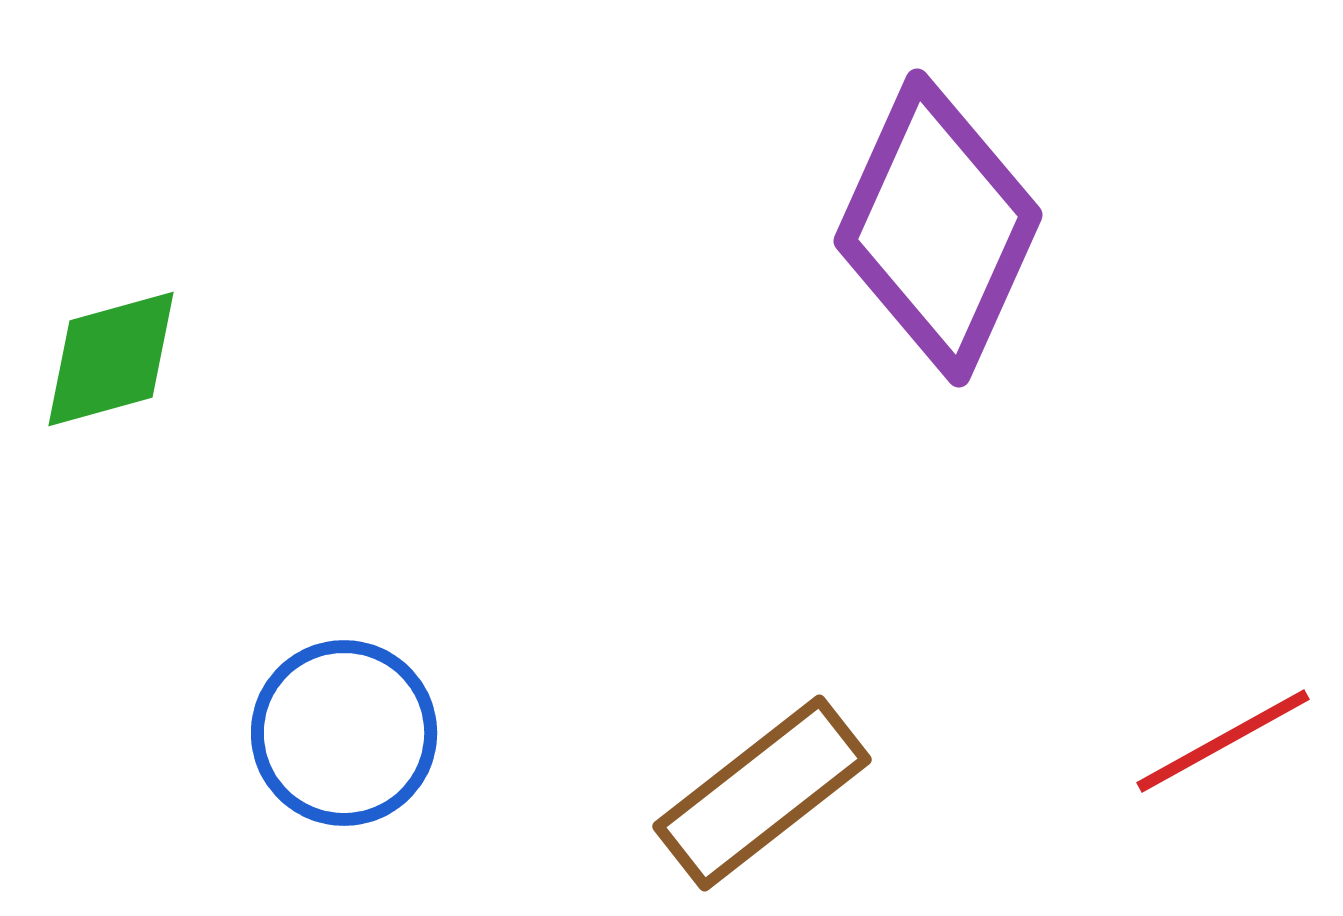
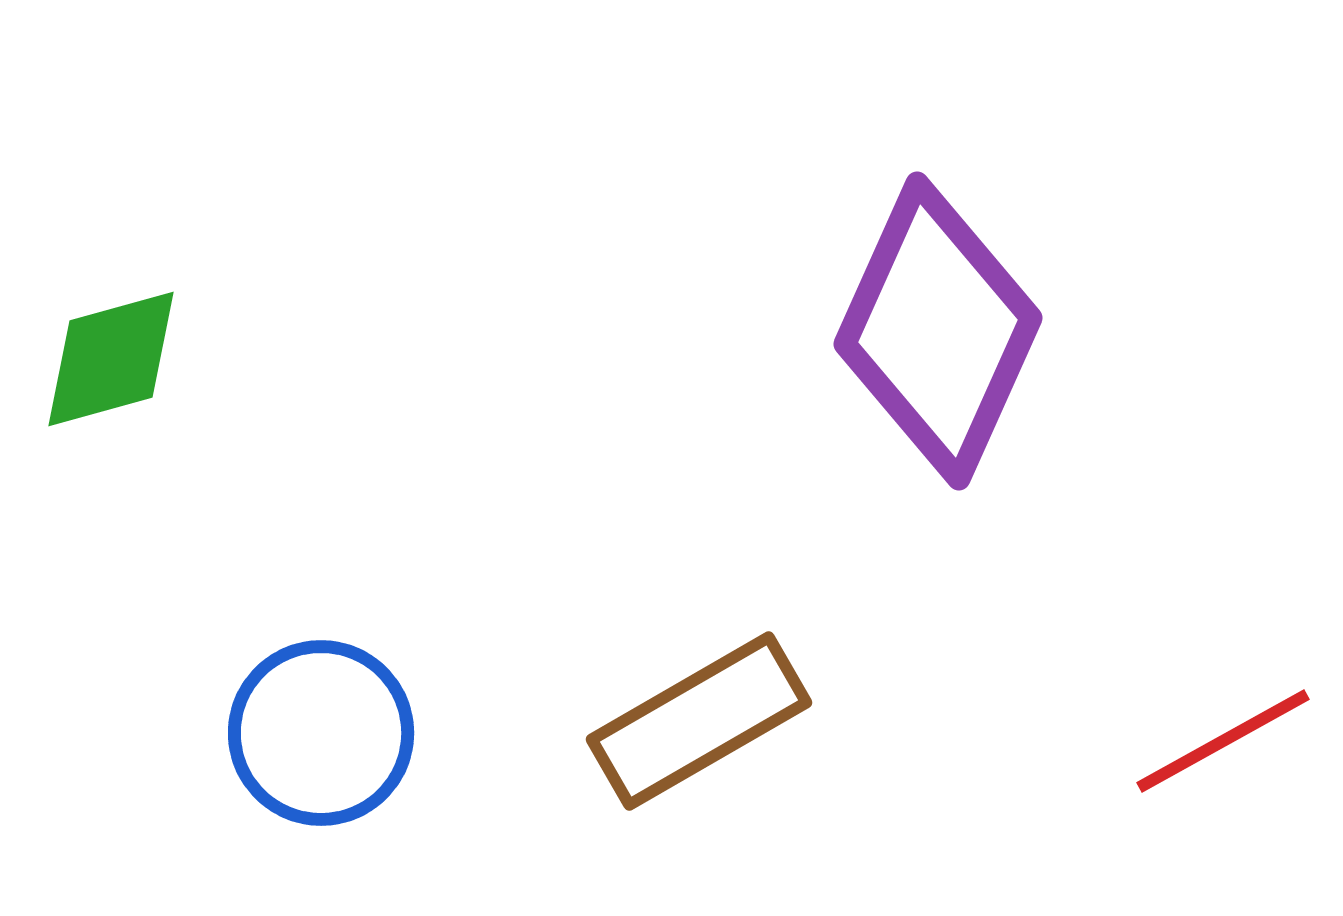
purple diamond: moved 103 px down
blue circle: moved 23 px left
brown rectangle: moved 63 px left, 72 px up; rotated 8 degrees clockwise
